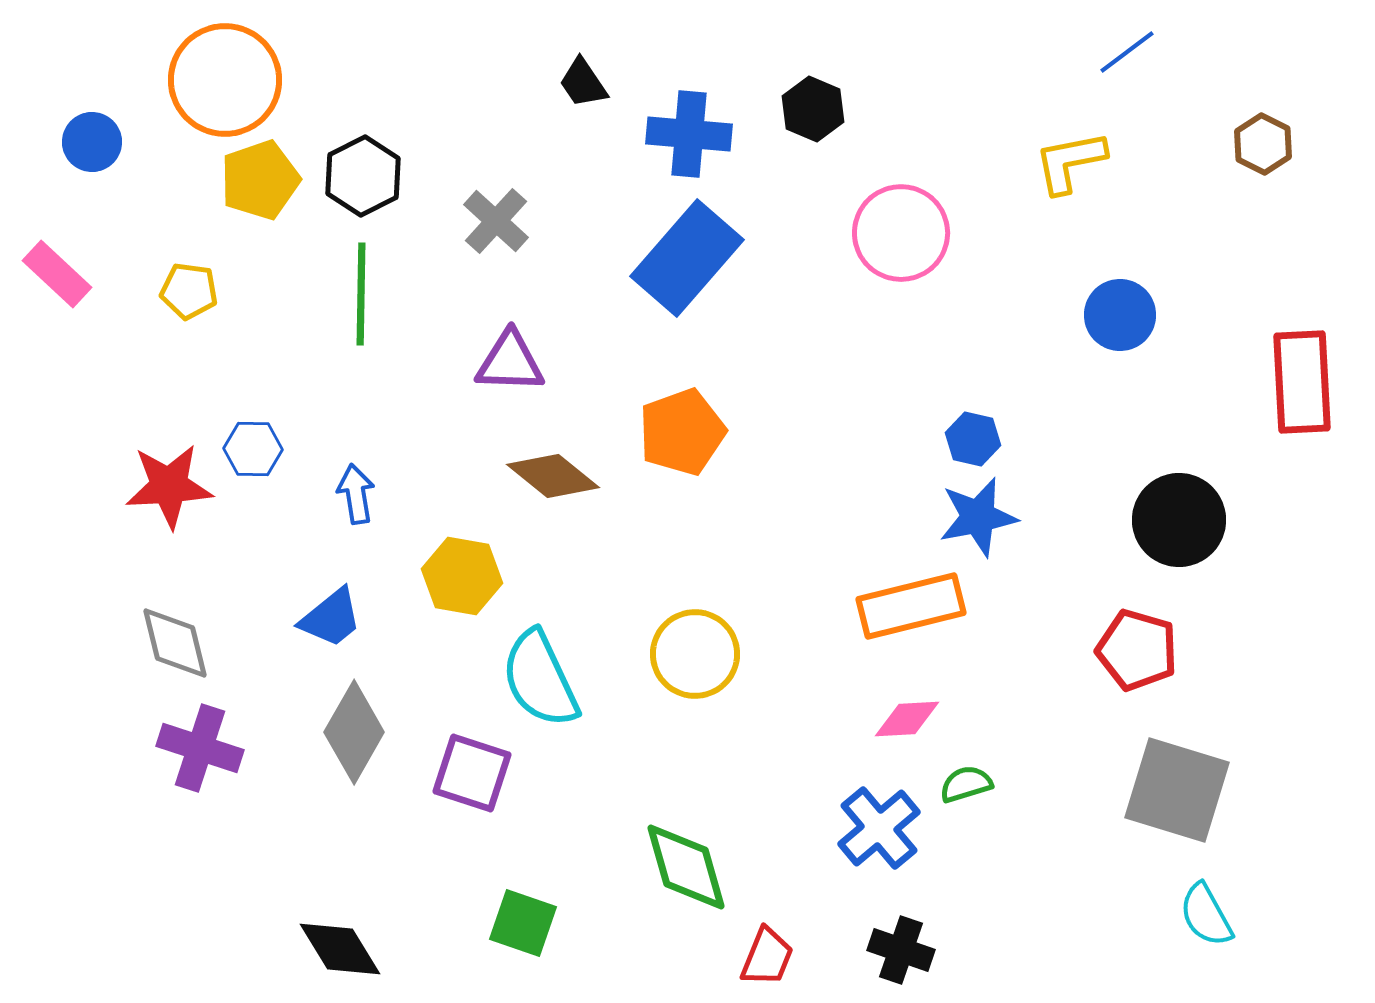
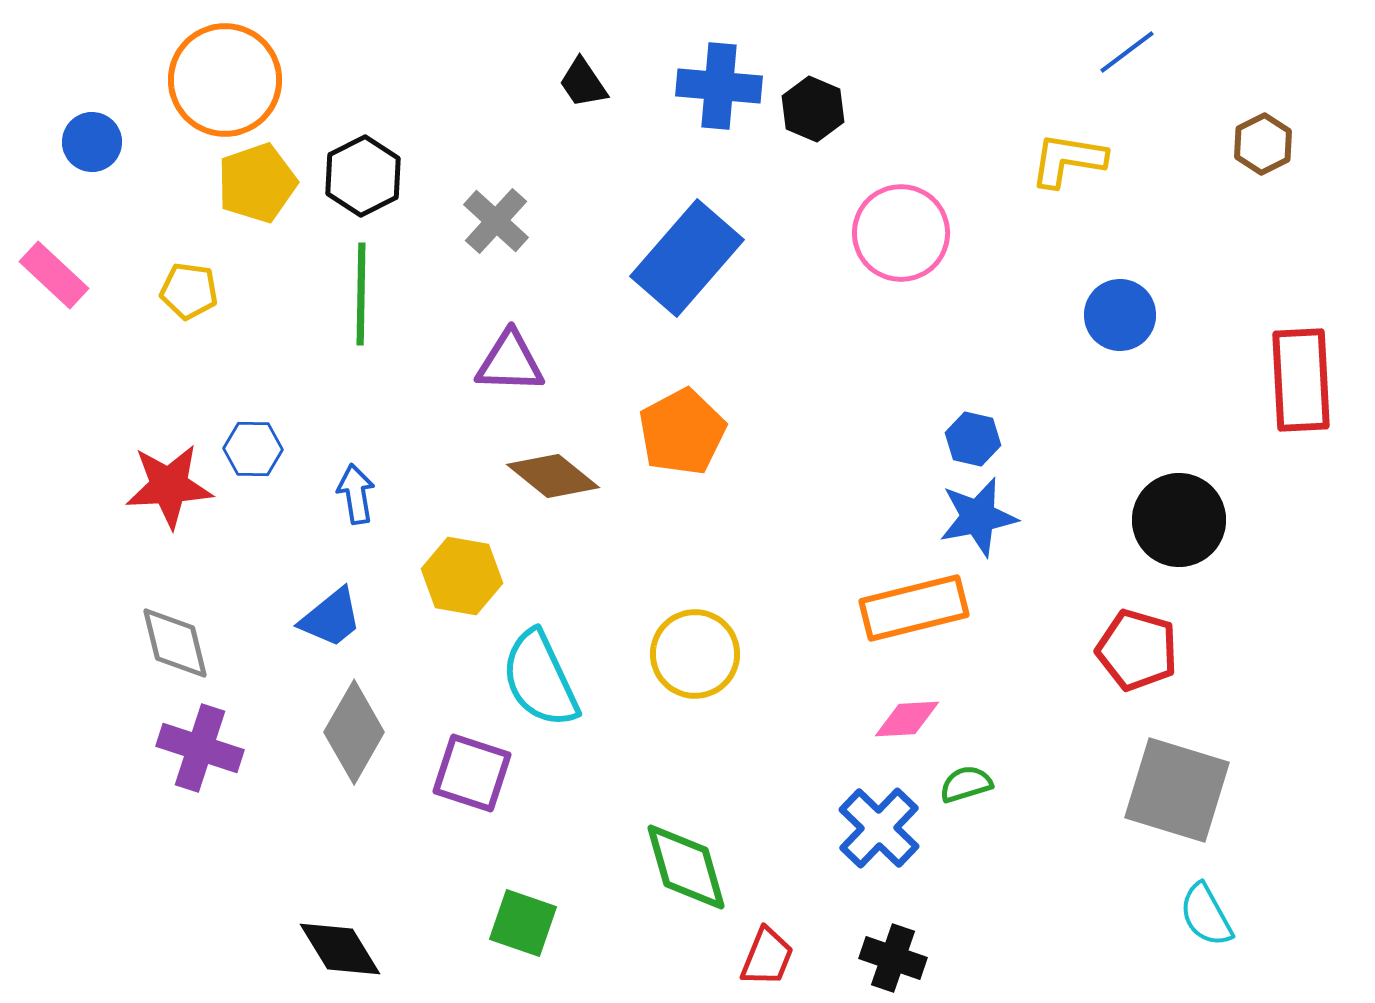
blue cross at (689, 134): moved 30 px right, 48 px up
brown hexagon at (1263, 144): rotated 6 degrees clockwise
yellow L-shape at (1070, 162): moved 2 px left, 2 px up; rotated 20 degrees clockwise
yellow pentagon at (260, 180): moved 3 px left, 3 px down
pink rectangle at (57, 274): moved 3 px left, 1 px down
red rectangle at (1302, 382): moved 1 px left, 2 px up
orange pentagon at (682, 432): rotated 8 degrees counterclockwise
orange rectangle at (911, 606): moved 3 px right, 2 px down
blue cross at (879, 828): rotated 6 degrees counterclockwise
black cross at (901, 950): moved 8 px left, 8 px down
